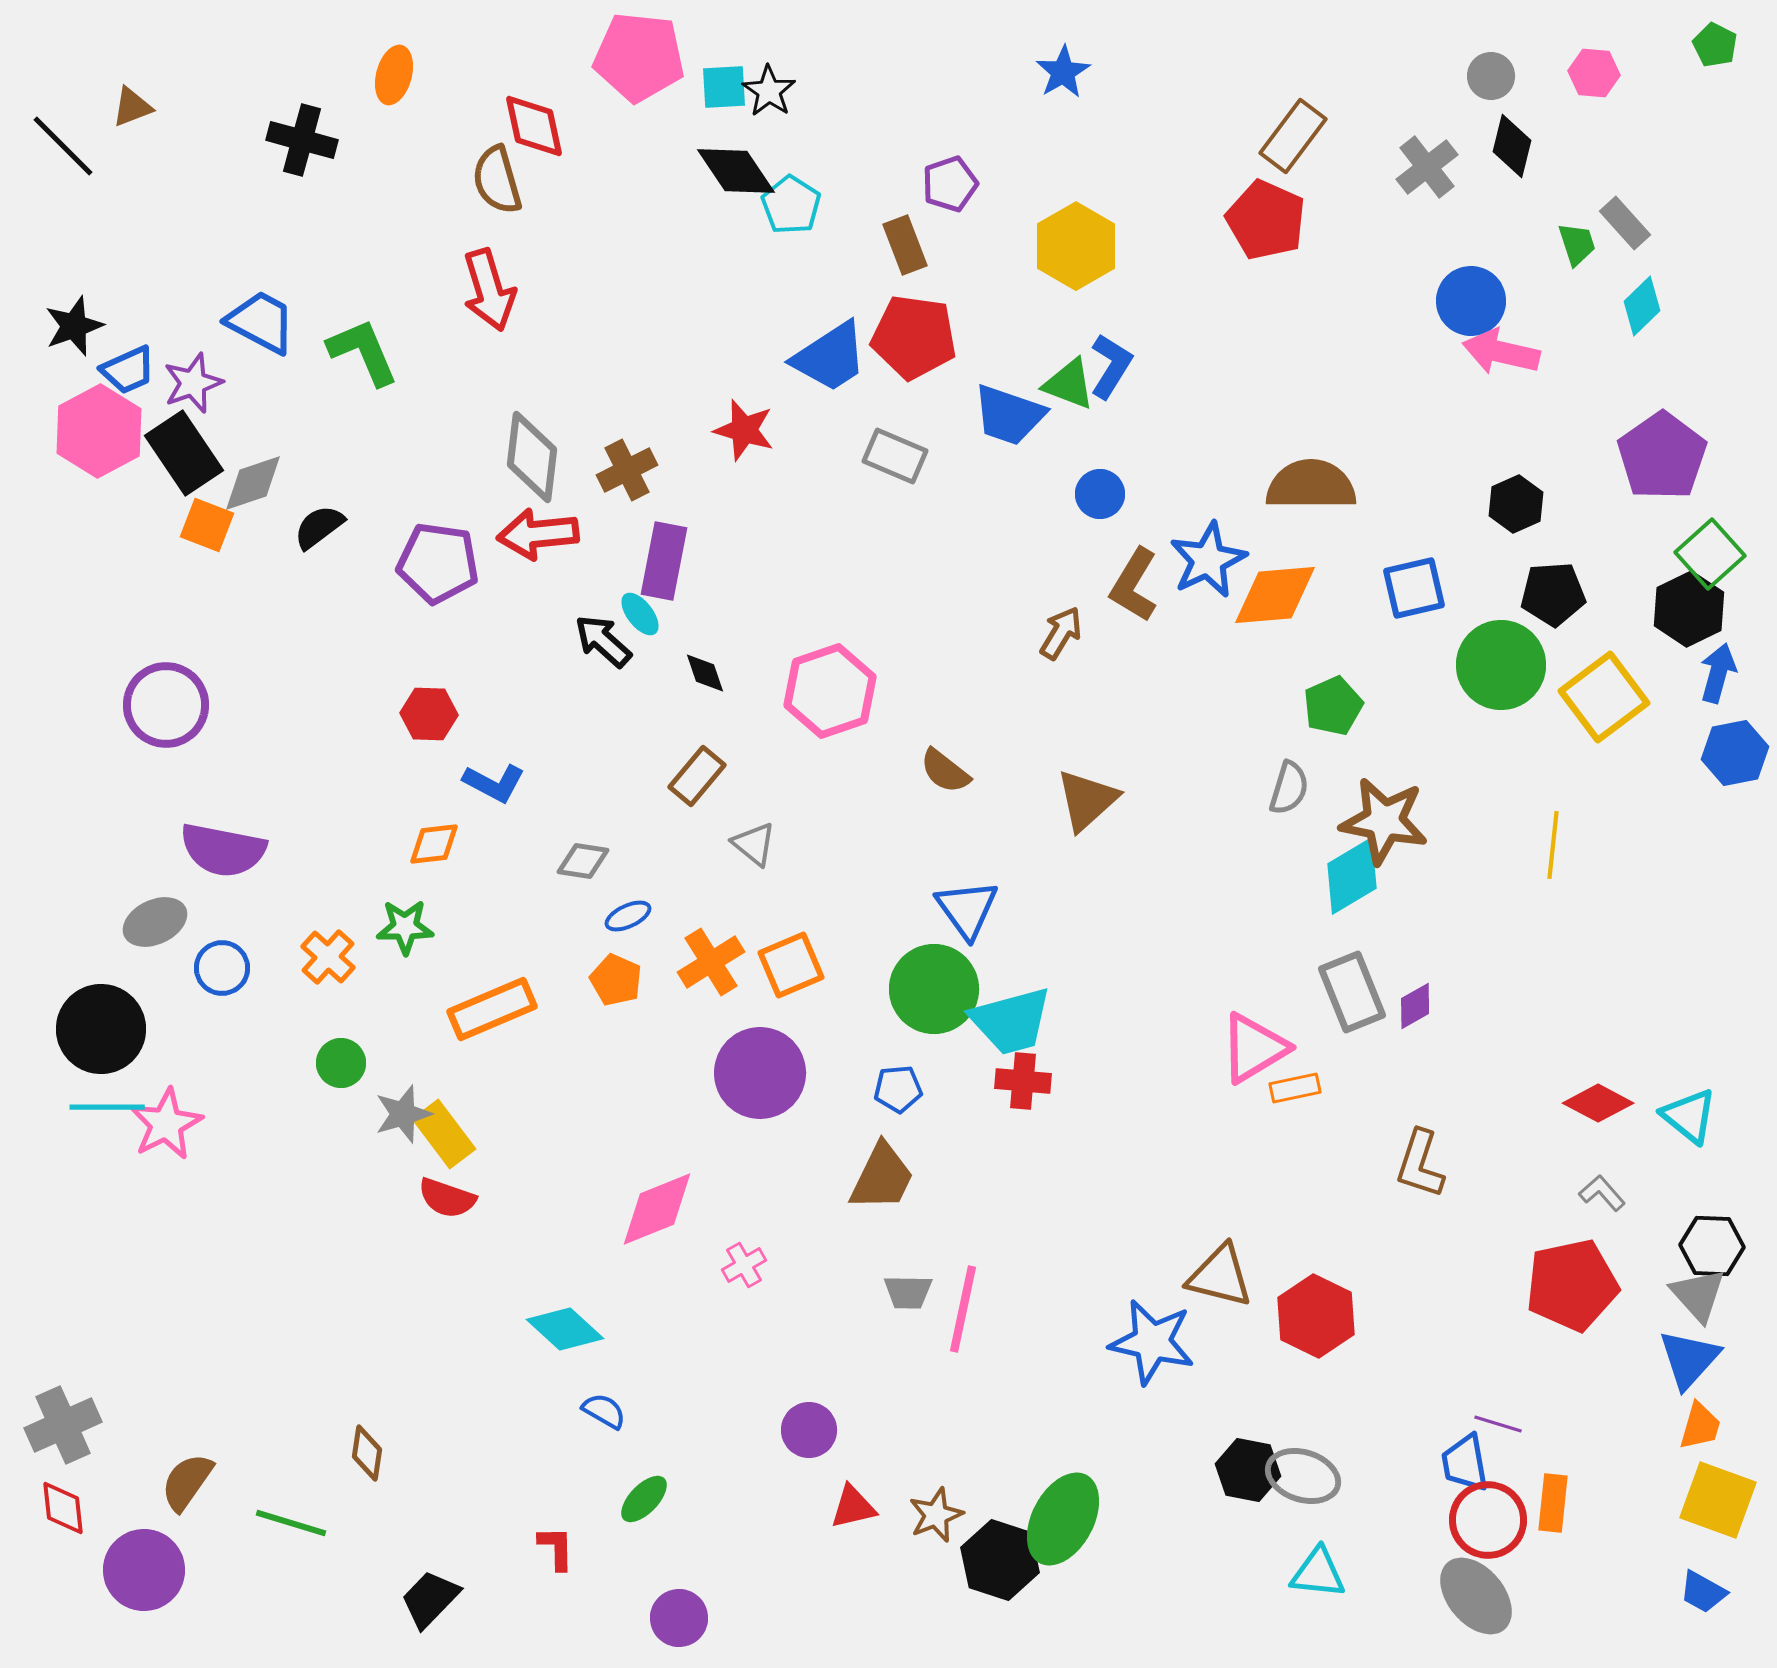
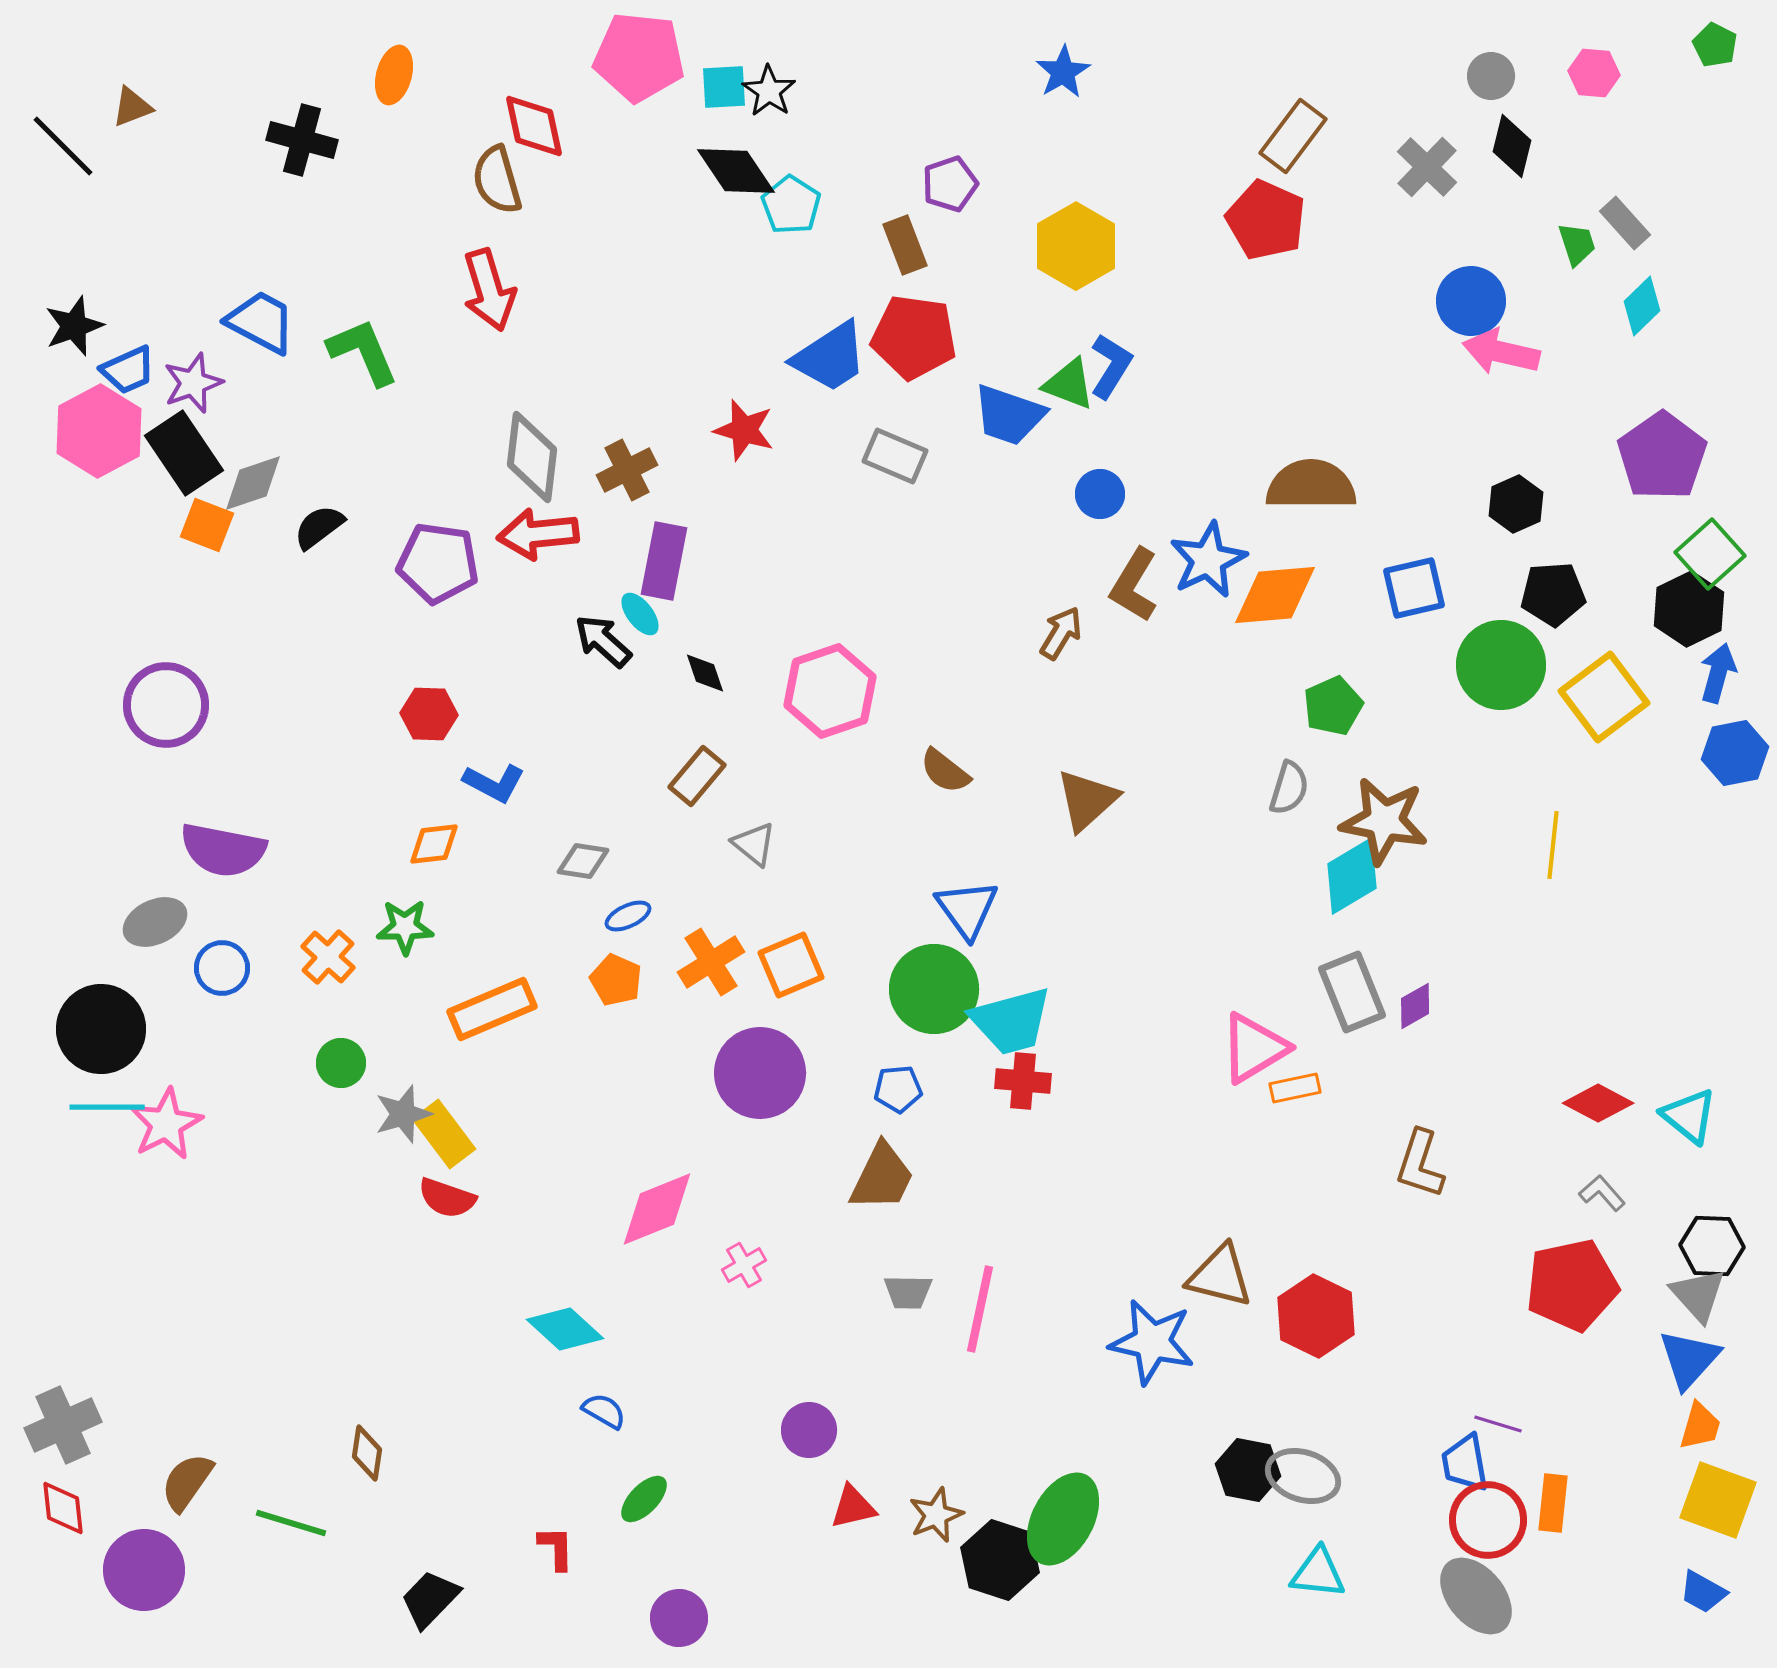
gray cross at (1427, 167): rotated 8 degrees counterclockwise
pink line at (963, 1309): moved 17 px right
